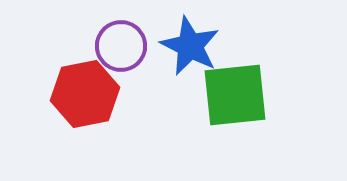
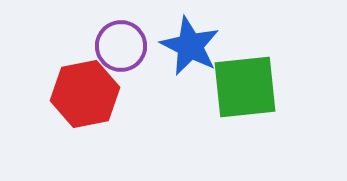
green square: moved 10 px right, 8 px up
